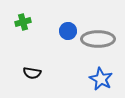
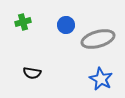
blue circle: moved 2 px left, 6 px up
gray ellipse: rotated 16 degrees counterclockwise
